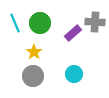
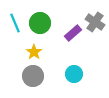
gray cross: rotated 30 degrees clockwise
